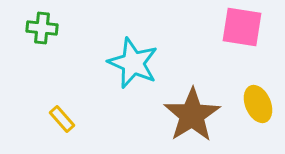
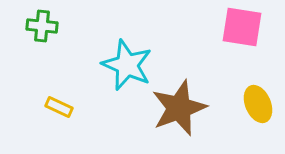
green cross: moved 2 px up
cyan star: moved 6 px left, 2 px down
brown star: moved 13 px left, 7 px up; rotated 12 degrees clockwise
yellow rectangle: moved 3 px left, 12 px up; rotated 24 degrees counterclockwise
